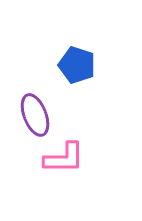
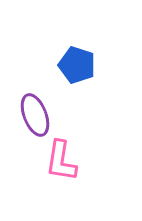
pink L-shape: moved 3 px left, 3 px down; rotated 99 degrees clockwise
